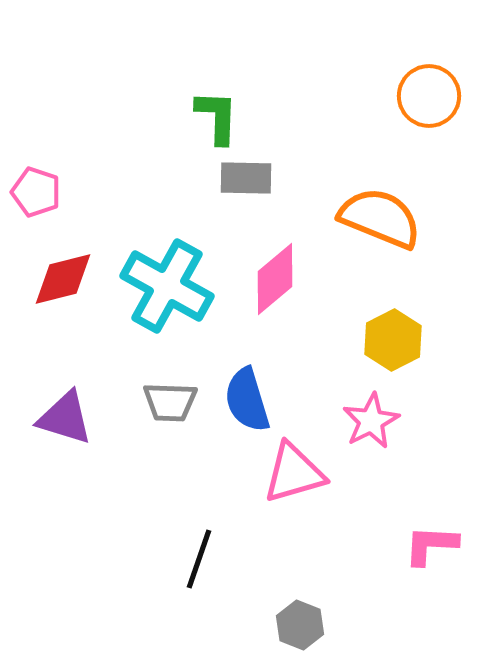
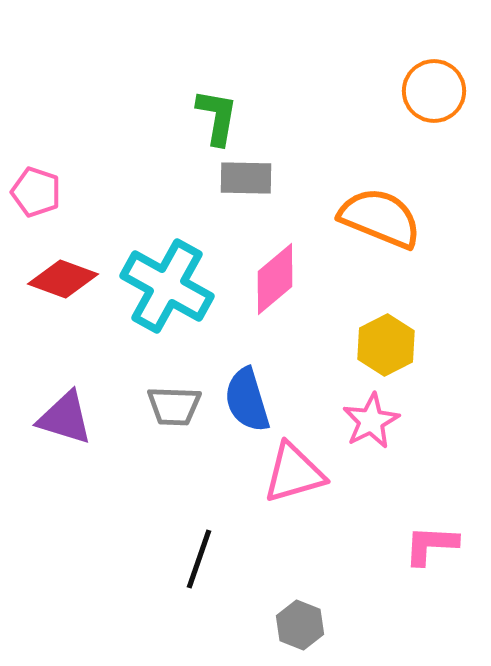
orange circle: moved 5 px right, 5 px up
green L-shape: rotated 8 degrees clockwise
red diamond: rotated 34 degrees clockwise
yellow hexagon: moved 7 px left, 5 px down
gray trapezoid: moved 4 px right, 4 px down
